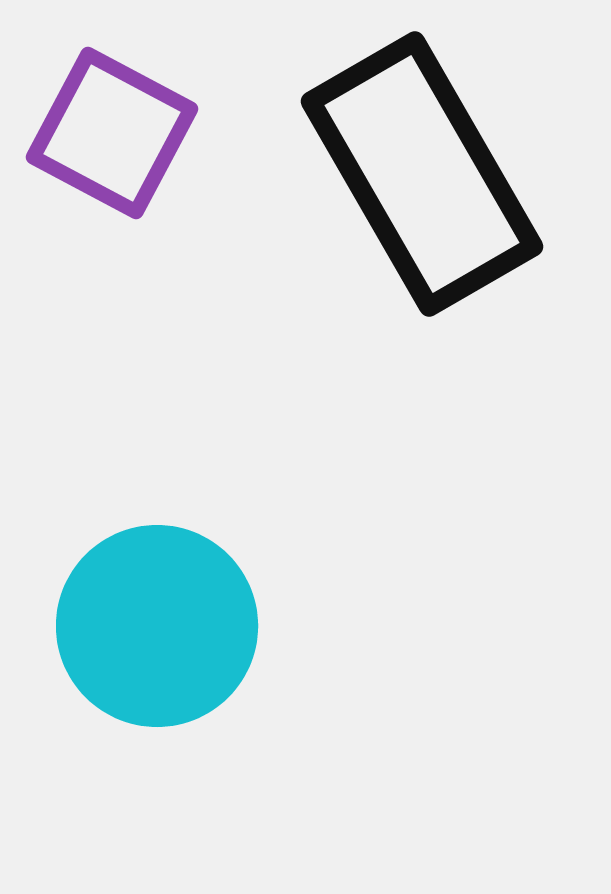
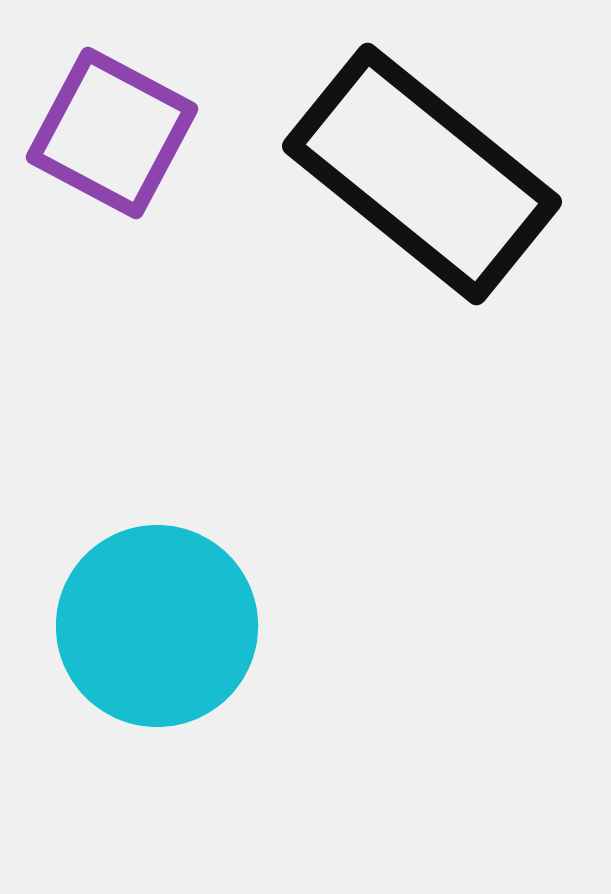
black rectangle: rotated 21 degrees counterclockwise
